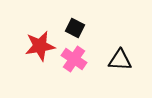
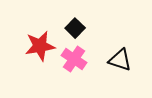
black square: rotated 18 degrees clockwise
black triangle: rotated 15 degrees clockwise
